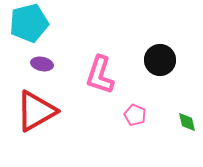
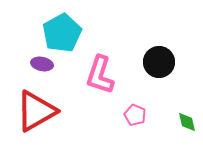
cyan pentagon: moved 33 px right, 10 px down; rotated 15 degrees counterclockwise
black circle: moved 1 px left, 2 px down
